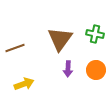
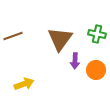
green cross: moved 2 px right
brown line: moved 2 px left, 12 px up
purple arrow: moved 7 px right, 8 px up
